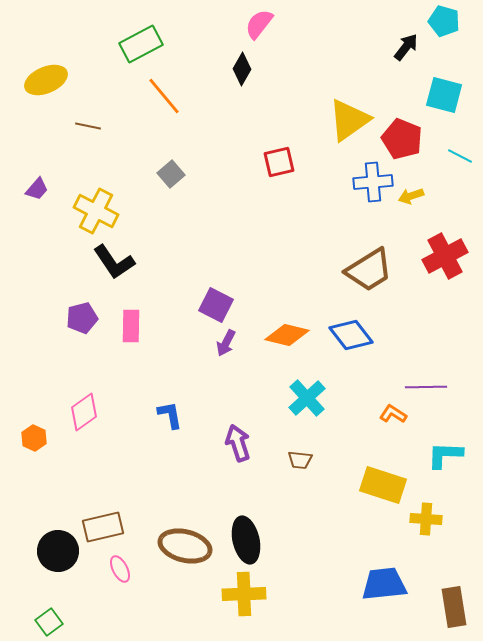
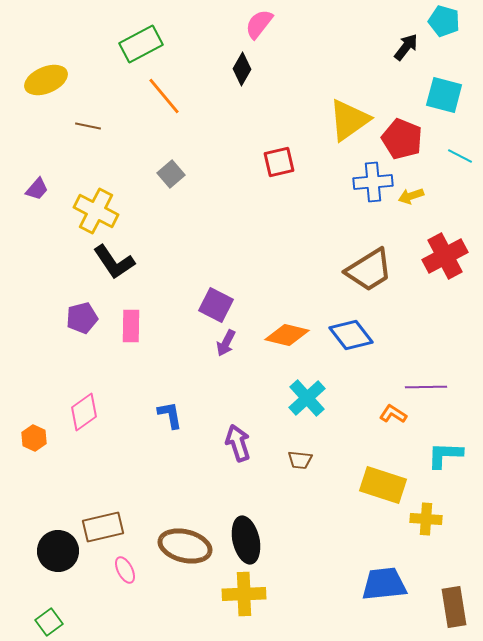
pink ellipse at (120, 569): moved 5 px right, 1 px down
